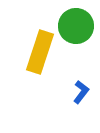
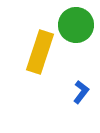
green circle: moved 1 px up
